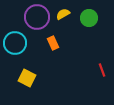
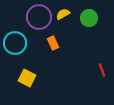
purple circle: moved 2 px right
